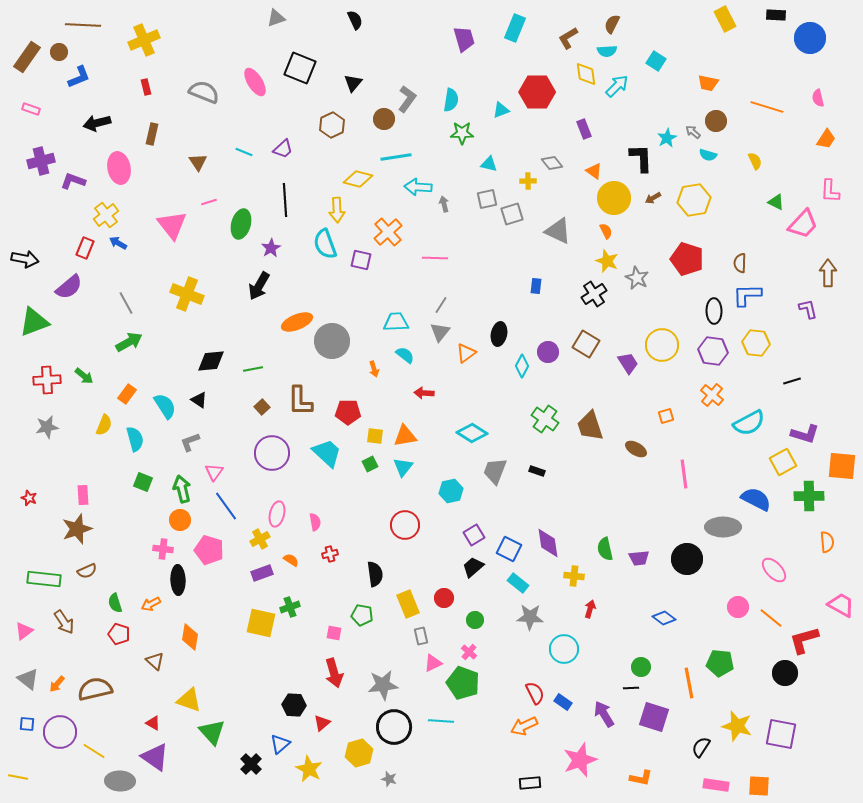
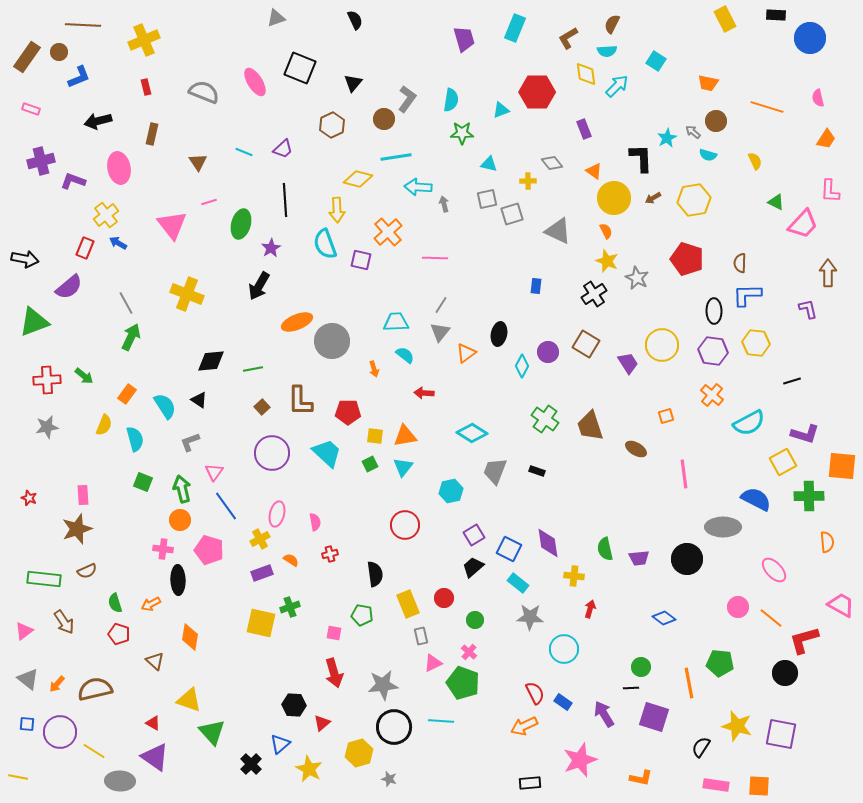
black arrow at (97, 123): moved 1 px right, 2 px up
green arrow at (129, 342): moved 2 px right, 5 px up; rotated 36 degrees counterclockwise
